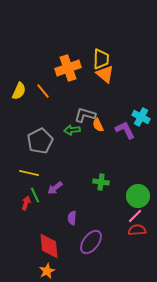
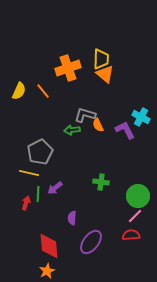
gray pentagon: moved 11 px down
green line: moved 3 px right, 1 px up; rotated 28 degrees clockwise
red semicircle: moved 6 px left, 5 px down
